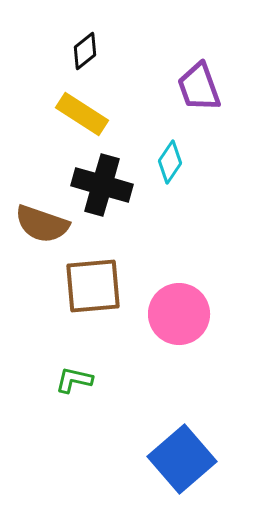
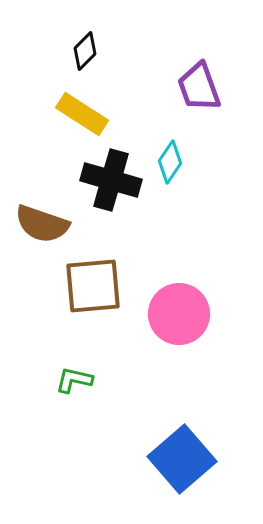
black diamond: rotated 6 degrees counterclockwise
black cross: moved 9 px right, 5 px up
